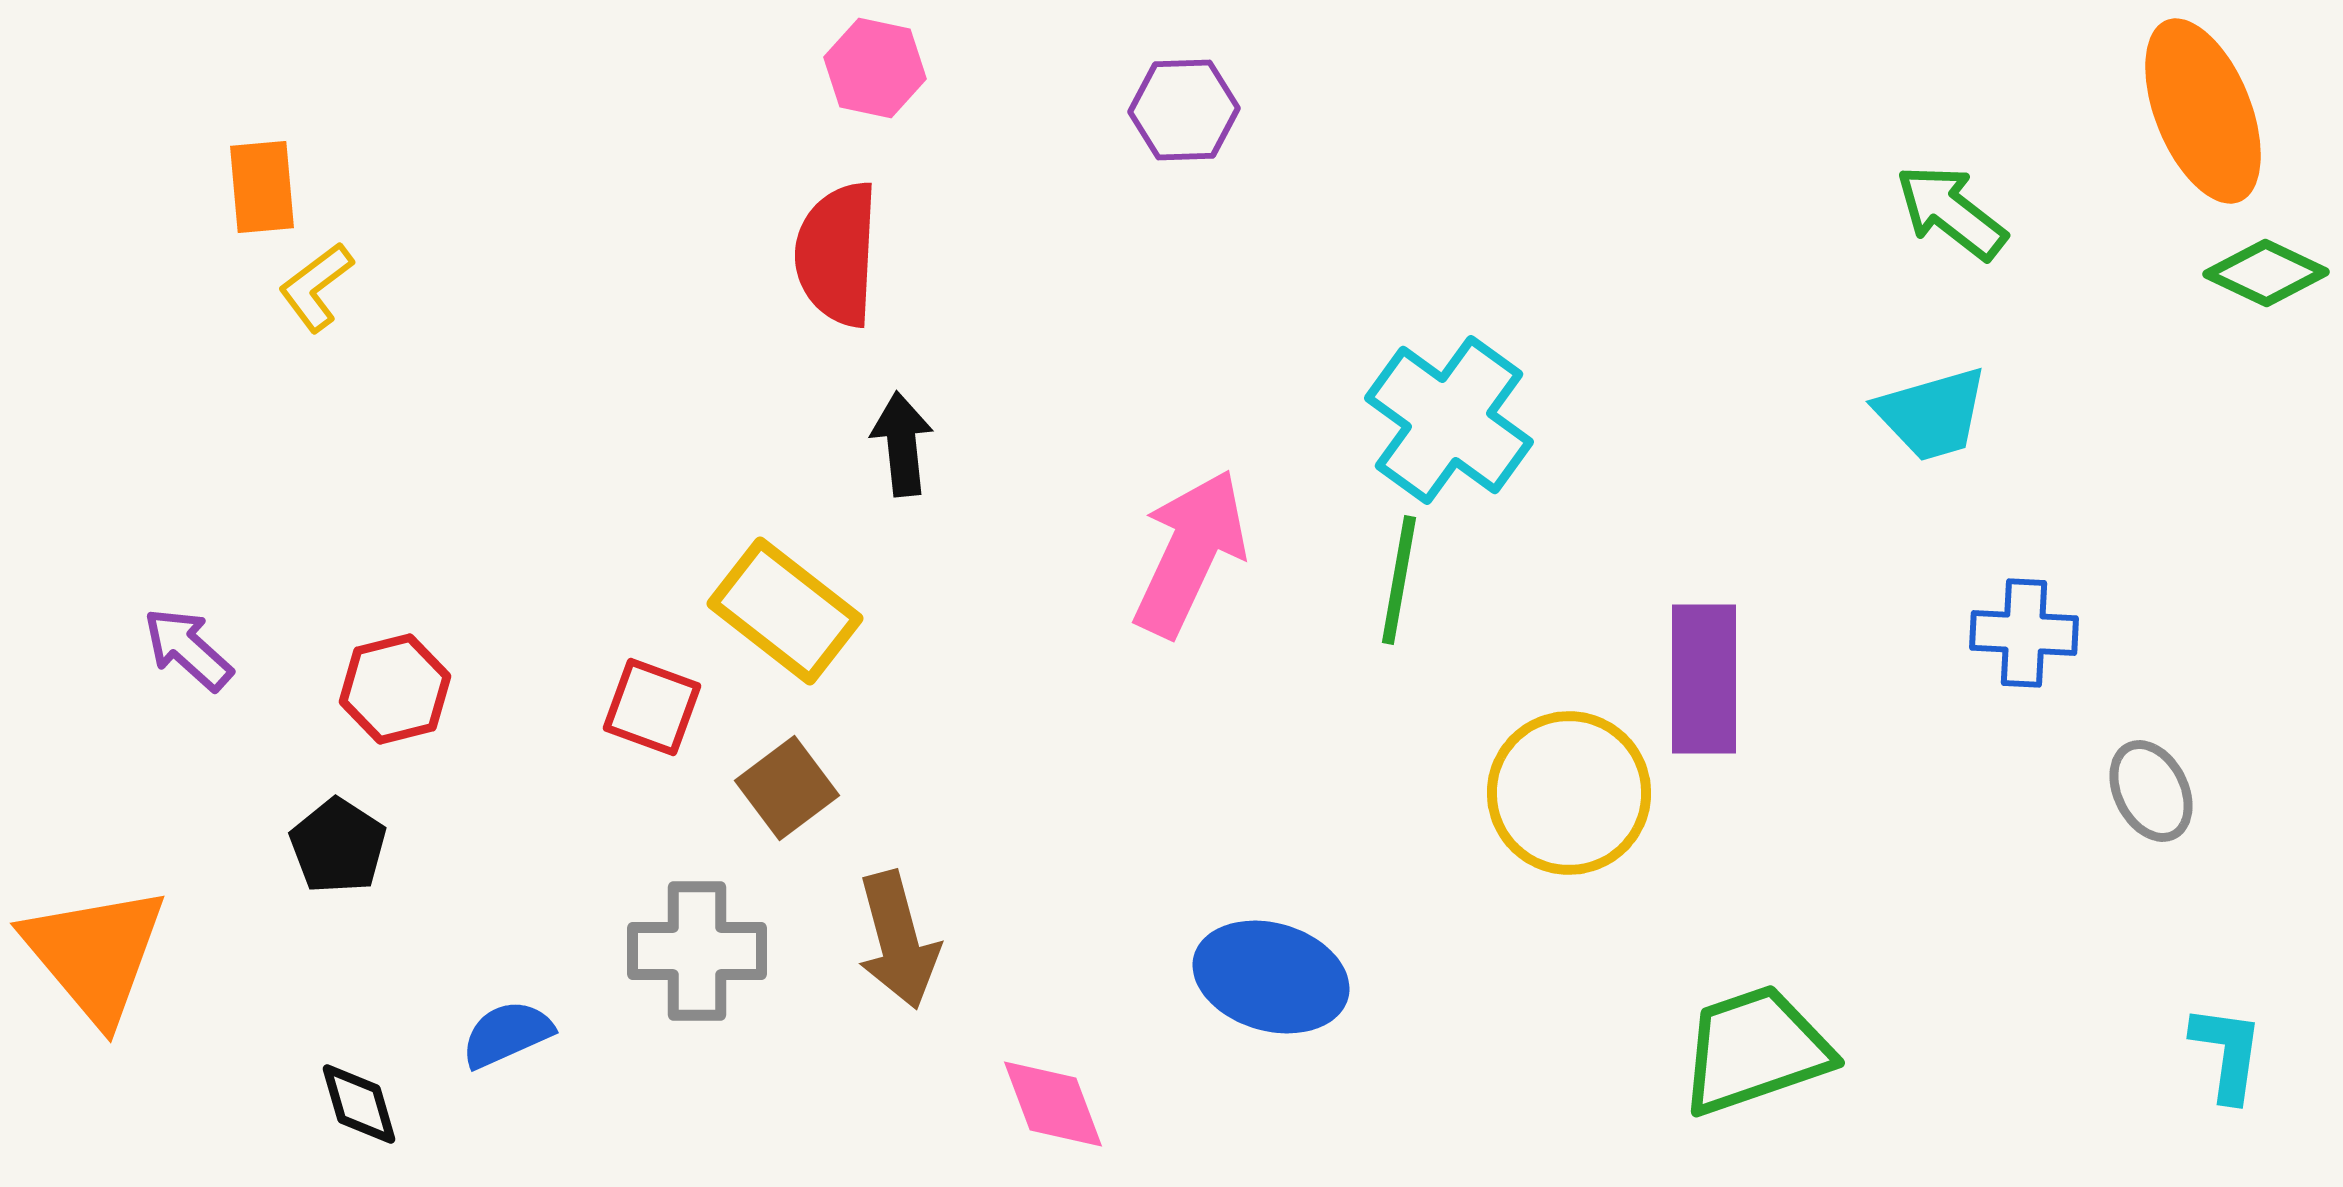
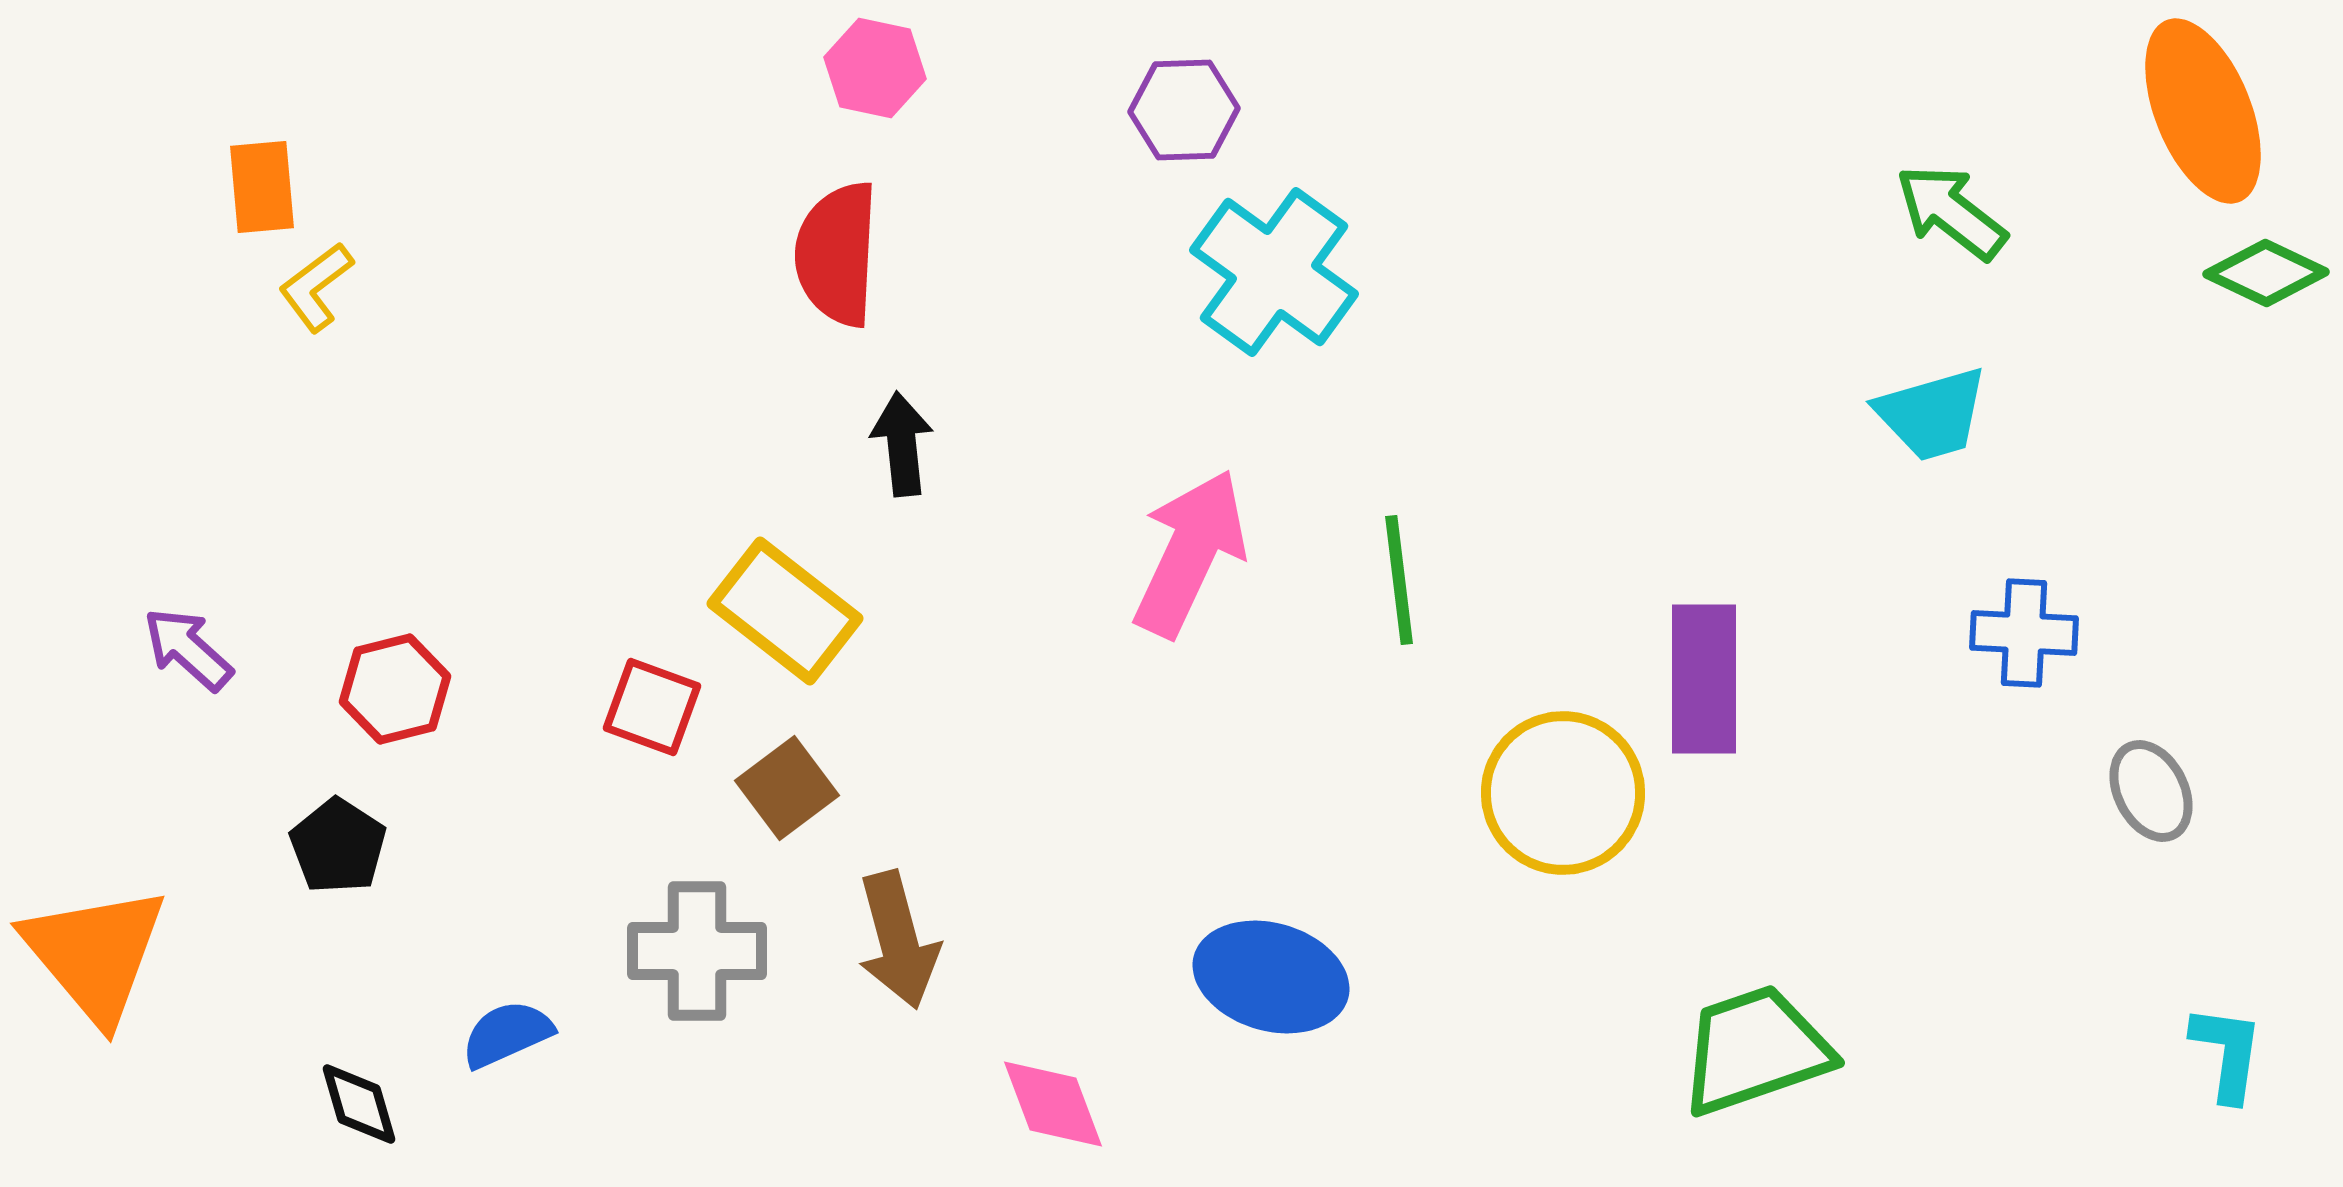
cyan cross: moved 175 px left, 148 px up
green line: rotated 17 degrees counterclockwise
yellow circle: moved 6 px left
